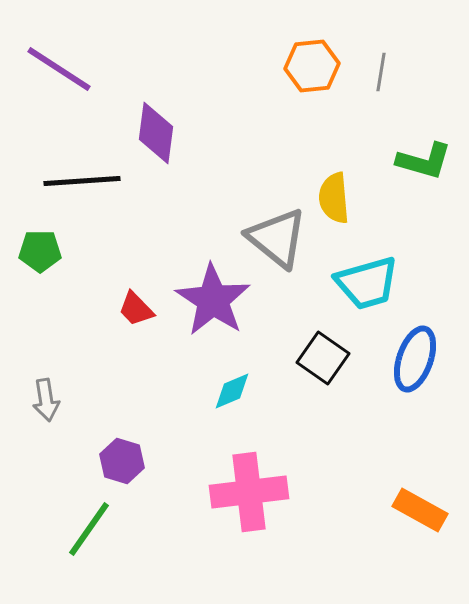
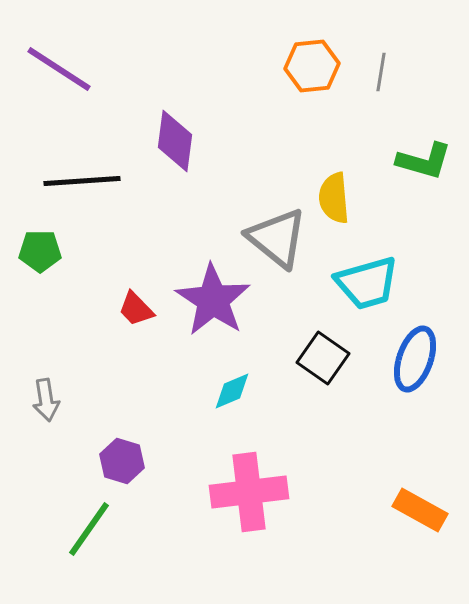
purple diamond: moved 19 px right, 8 px down
